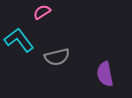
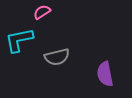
cyan L-shape: rotated 64 degrees counterclockwise
